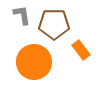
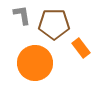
orange rectangle: moved 2 px up
orange circle: moved 1 px right, 1 px down
